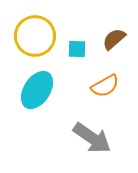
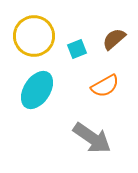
yellow circle: moved 1 px left
cyan square: rotated 24 degrees counterclockwise
